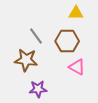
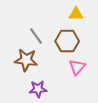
yellow triangle: moved 1 px down
pink triangle: rotated 42 degrees clockwise
